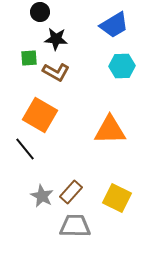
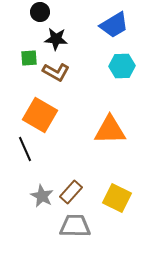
black line: rotated 15 degrees clockwise
